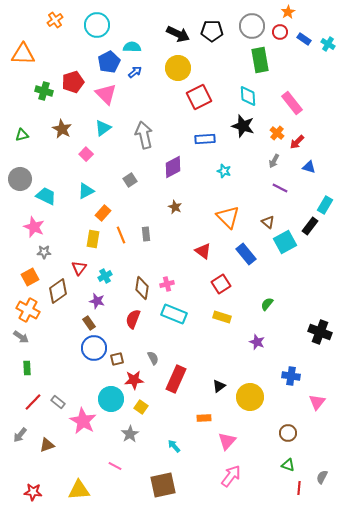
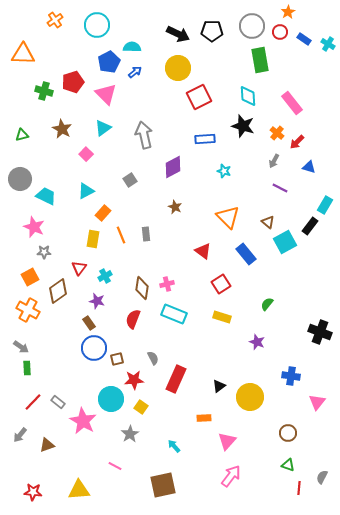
gray arrow at (21, 337): moved 10 px down
